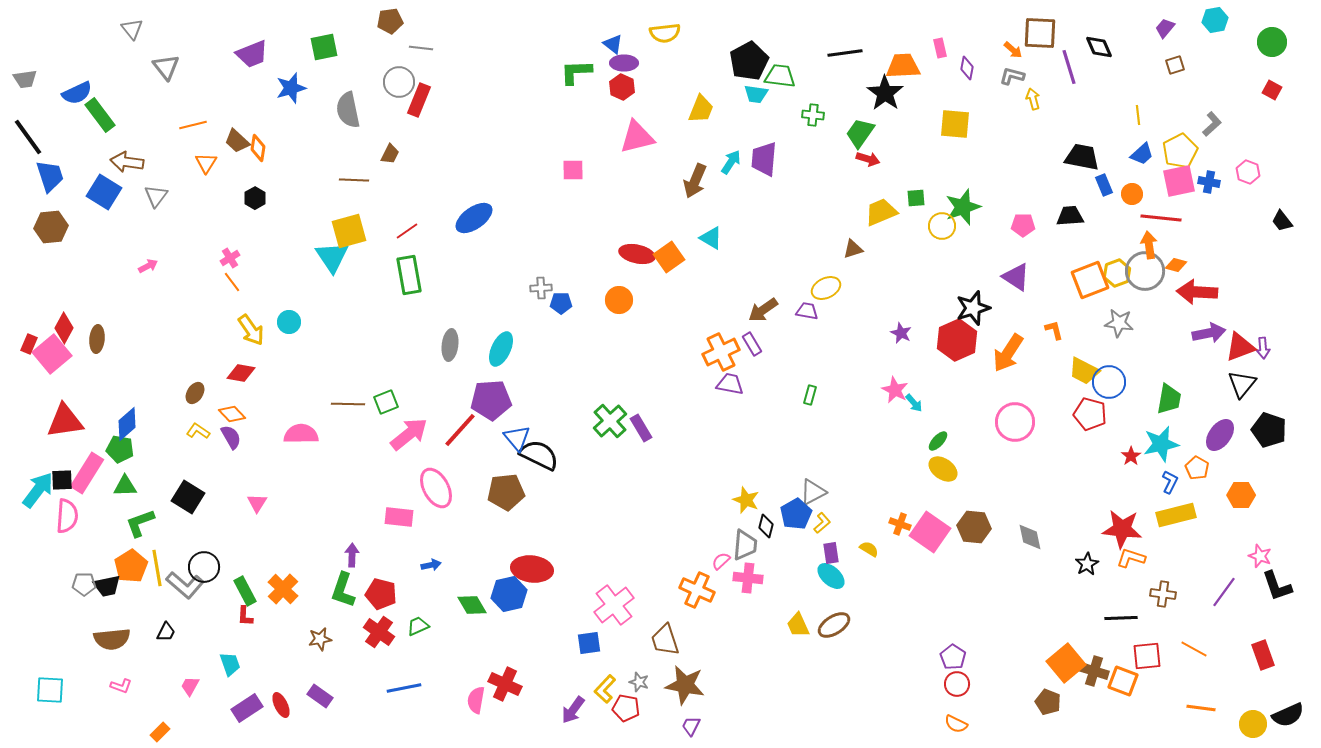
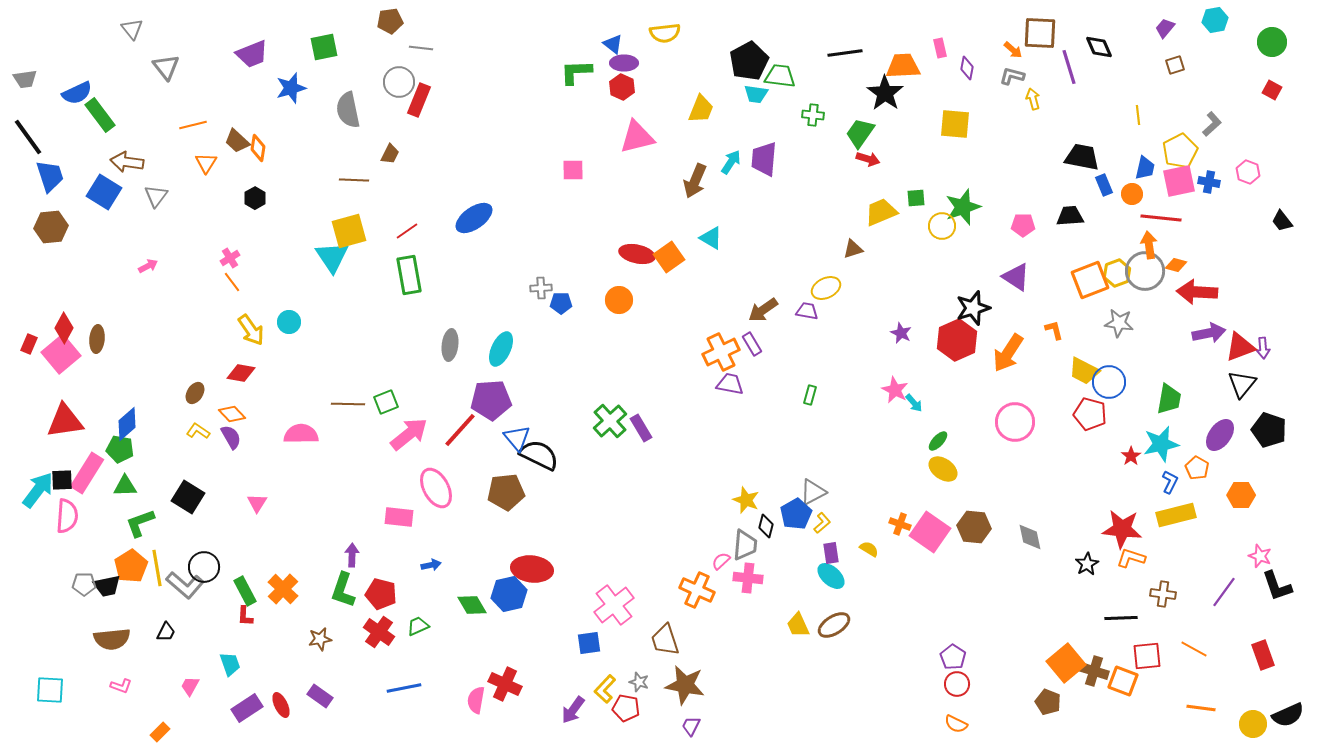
blue trapezoid at (1142, 154): moved 3 px right, 14 px down; rotated 35 degrees counterclockwise
pink square at (52, 354): moved 9 px right
